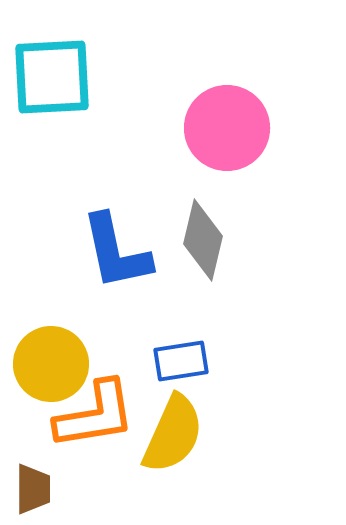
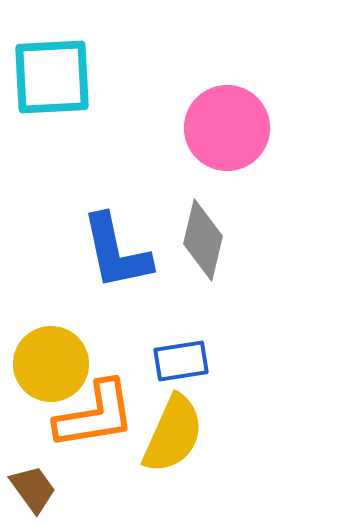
brown trapezoid: rotated 36 degrees counterclockwise
